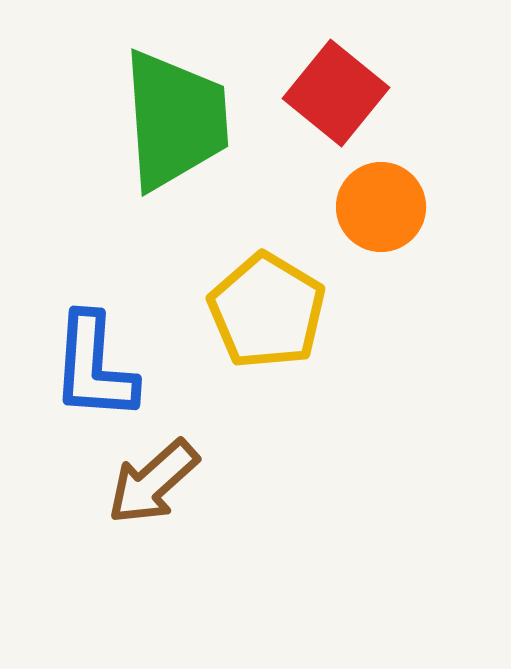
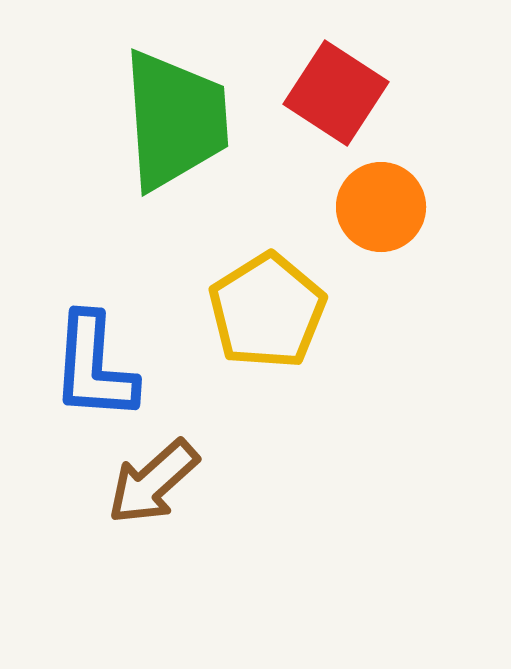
red square: rotated 6 degrees counterclockwise
yellow pentagon: rotated 9 degrees clockwise
